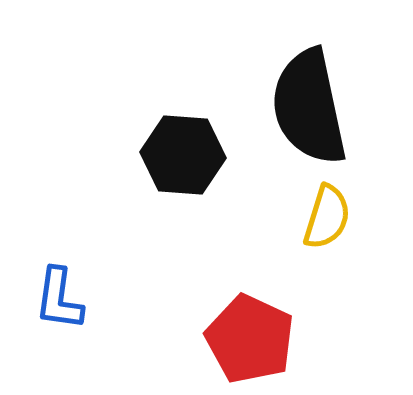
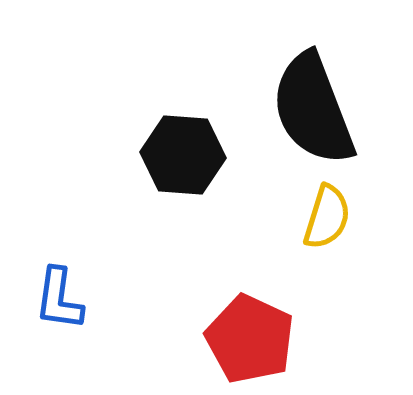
black semicircle: moved 4 px right, 2 px down; rotated 9 degrees counterclockwise
